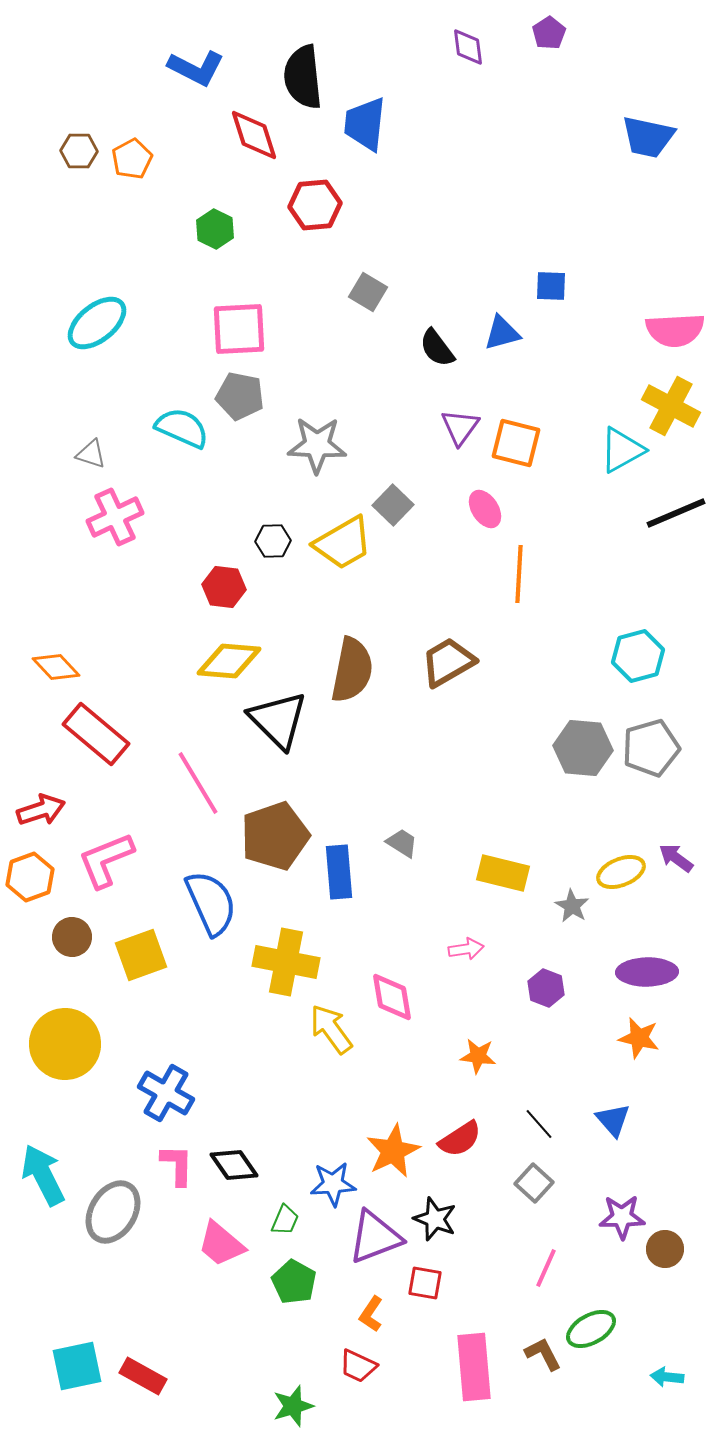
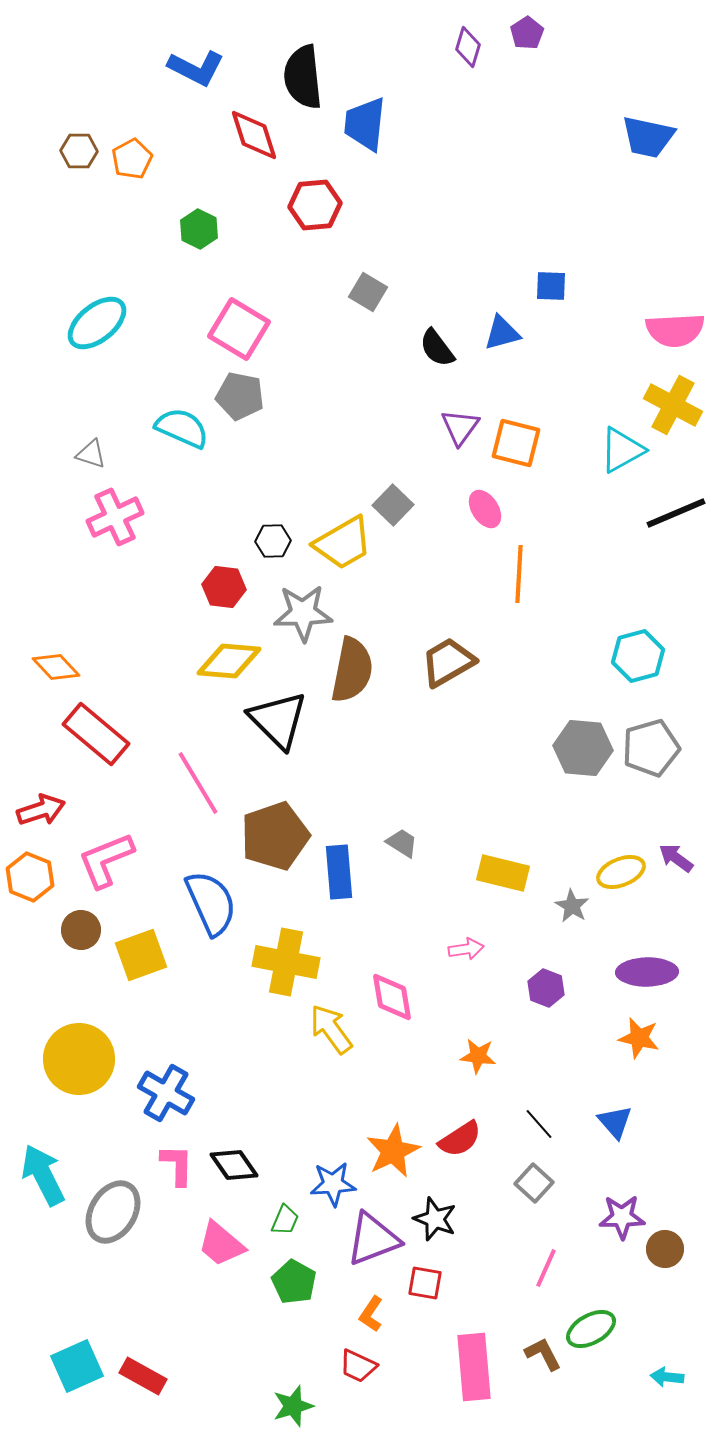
purple pentagon at (549, 33): moved 22 px left
purple diamond at (468, 47): rotated 24 degrees clockwise
green hexagon at (215, 229): moved 16 px left
pink square at (239, 329): rotated 34 degrees clockwise
yellow cross at (671, 406): moved 2 px right, 1 px up
gray star at (317, 445): moved 14 px left, 168 px down; rotated 4 degrees counterclockwise
orange hexagon at (30, 877): rotated 18 degrees counterclockwise
brown circle at (72, 937): moved 9 px right, 7 px up
yellow circle at (65, 1044): moved 14 px right, 15 px down
blue triangle at (613, 1120): moved 2 px right, 2 px down
purple triangle at (375, 1237): moved 2 px left, 2 px down
cyan square at (77, 1366): rotated 12 degrees counterclockwise
